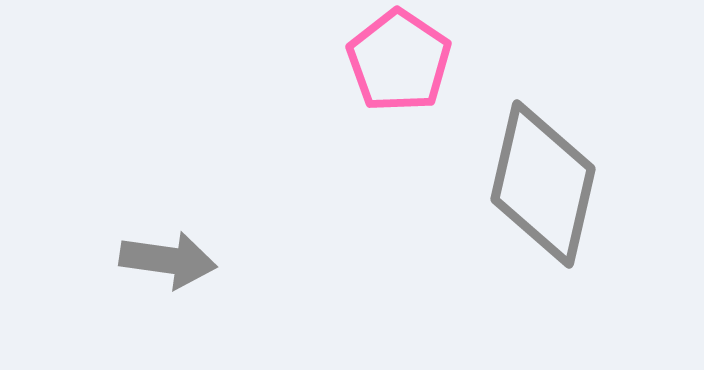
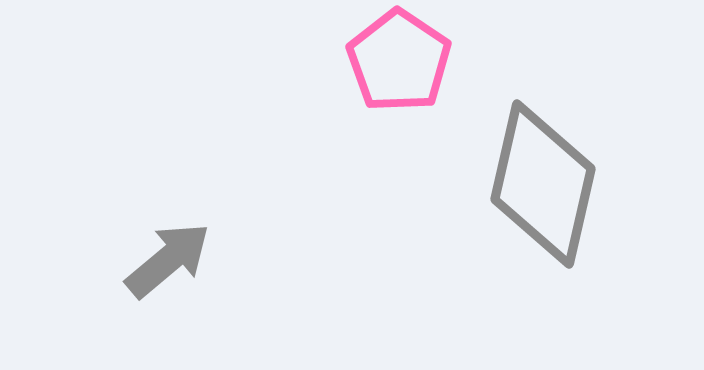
gray arrow: rotated 48 degrees counterclockwise
